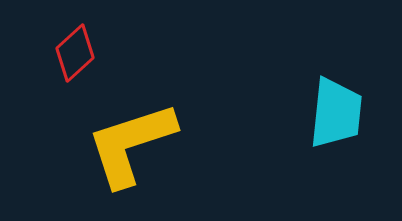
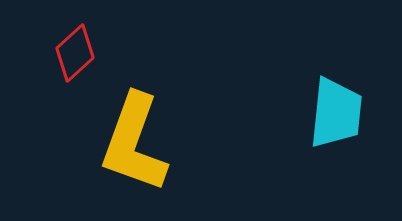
yellow L-shape: moved 3 px right, 1 px up; rotated 52 degrees counterclockwise
